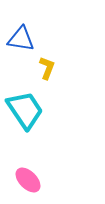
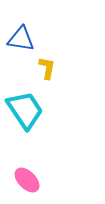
yellow L-shape: rotated 10 degrees counterclockwise
pink ellipse: moved 1 px left
